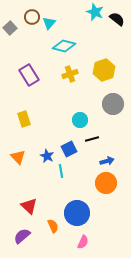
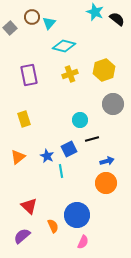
purple rectangle: rotated 20 degrees clockwise
orange triangle: rotated 35 degrees clockwise
blue circle: moved 2 px down
